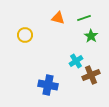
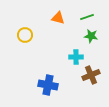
green line: moved 3 px right, 1 px up
green star: rotated 24 degrees counterclockwise
cyan cross: moved 4 px up; rotated 32 degrees clockwise
